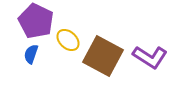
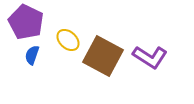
purple pentagon: moved 10 px left, 1 px down
blue semicircle: moved 1 px right, 1 px down
